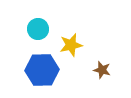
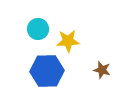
yellow star: moved 3 px left, 4 px up; rotated 10 degrees clockwise
blue hexagon: moved 5 px right, 1 px down
